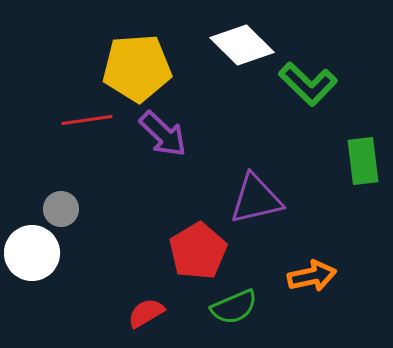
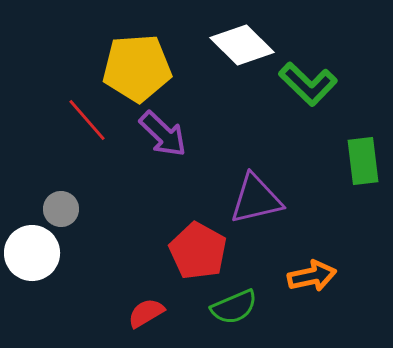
red line: rotated 57 degrees clockwise
red pentagon: rotated 12 degrees counterclockwise
